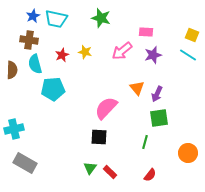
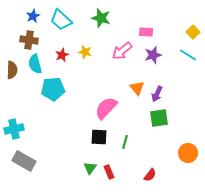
cyan trapezoid: moved 5 px right, 1 px down; rotated 30 degrees clockwise
yellow square: moved 1 px right, 3 px up; rotated 24 degrees clockwise
green line: moved 20 px left
gray rectangle: moved 1 px left, 2 px up
red rectangle: moved 1 px left; rotated 24 degrees clockwise
